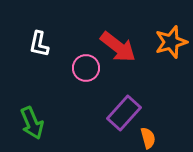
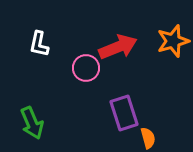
orange star: moved 2 px right, 1 px up
red arrow: rotated 60 degrees counterclockwise
purple rectangle: rotated 60 degrees counterclockwise
